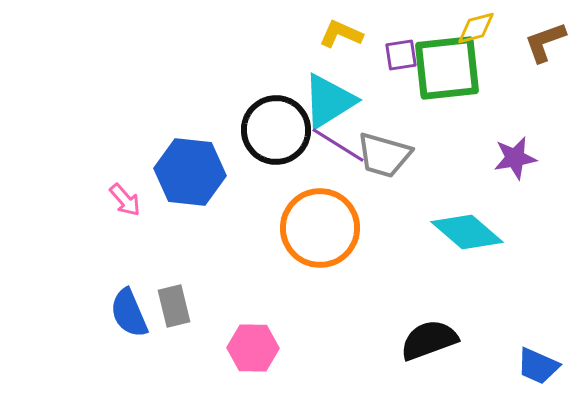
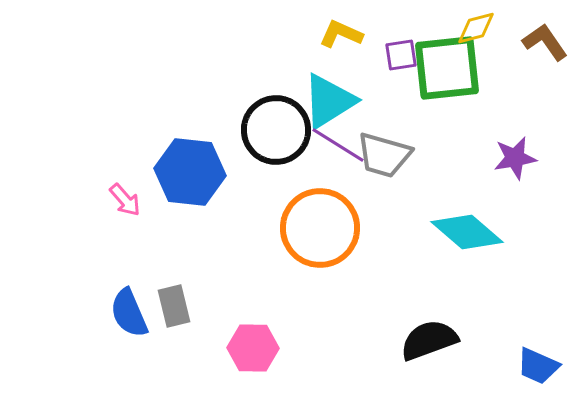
brown L-shape: rotated 75 degrees clockwise
